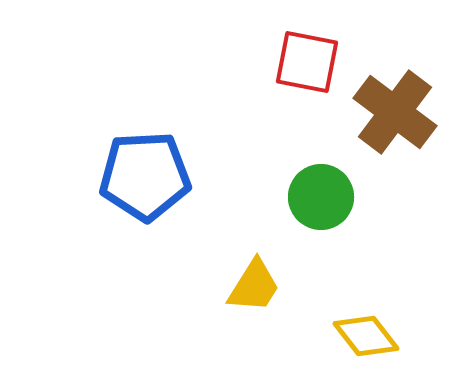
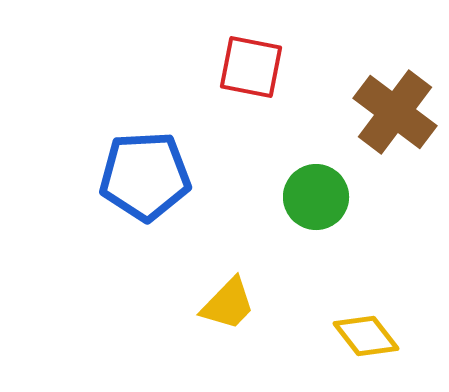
red square: moved 56 px left, 5 px down
green circle: moved 5 px left
yellow trapezoid: moved 26 px left, 18 px down; rotated 12 degrees clockwise
